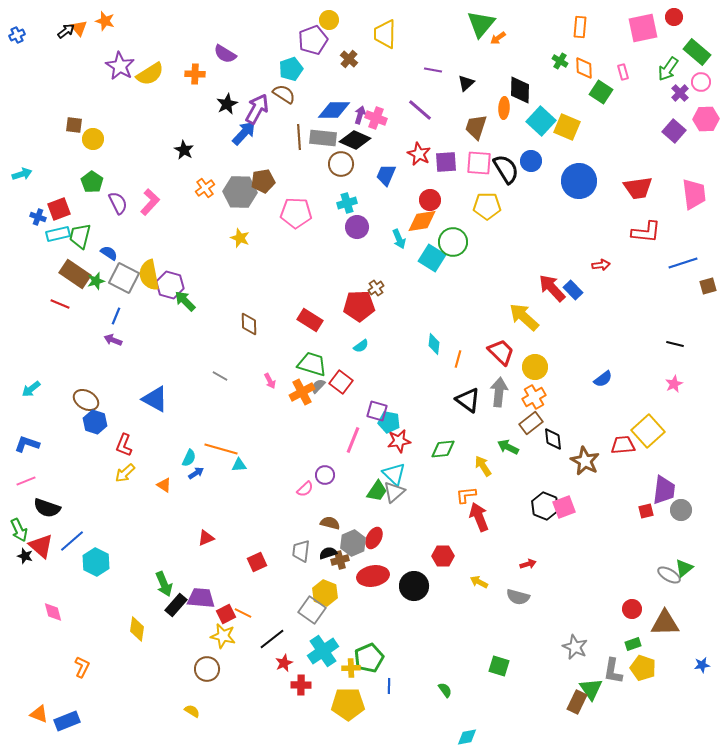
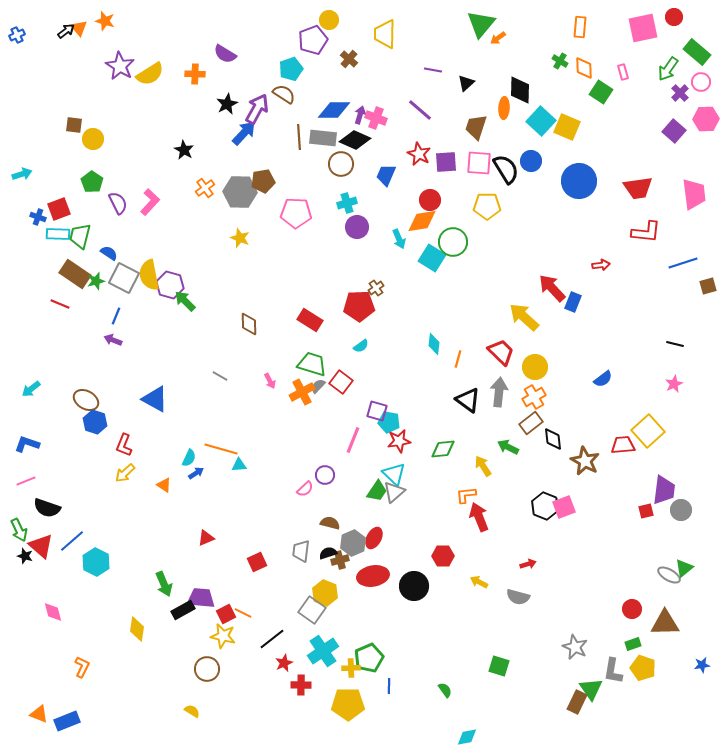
cyan rectangle at (58, 234): rotated 15 degrees clockwise
blue rectangle at (573, 290): moved 12 px down; rotated 66 degrees clockwise
black rectangle at (176, 605): moved 7 px right, 5 px down; rotated 20 degrees clockwise
